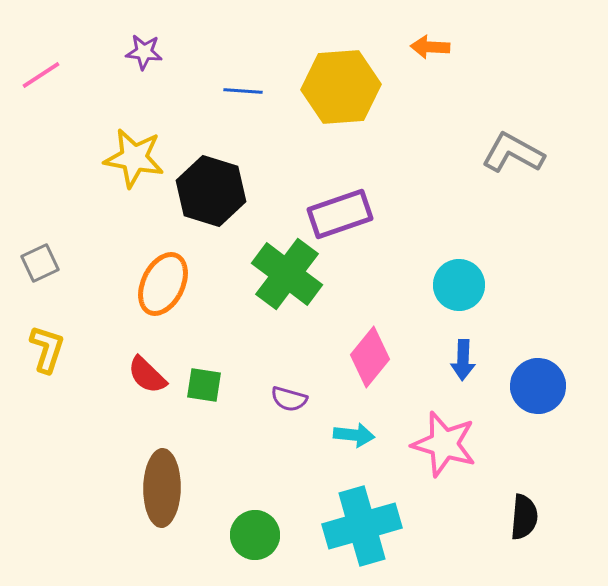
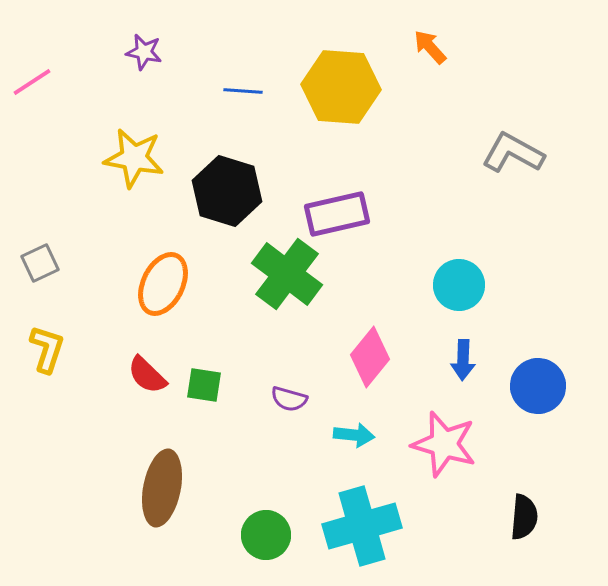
orange arrow: rotated 45 degrees clockwise
purple star: rotated 6 degrees clockwise
pink line: moved 9 px left, 7 px down
yellow hexagon: rotated 8 degrees clockwise
black hexagon: moved 16 px right
purple rectangle: moved 3 px left; rotated 6 degrees clockwise
brown ellipse: rotated 10 degrees clockwise
green circle: moved 11 px right
